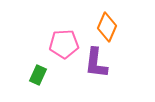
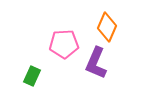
purple L-shape: rotated 16 degrees clockwise
green rectangle: moved 6 px left, 1 px down
